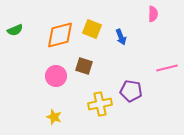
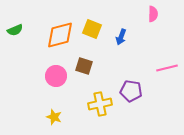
blue arrow: rotated 42 degrees clockwise
